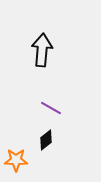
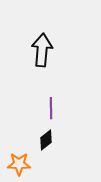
purple line: rotated 60 degrees clockwise
orange star: moved 3 px right, 4 px down
